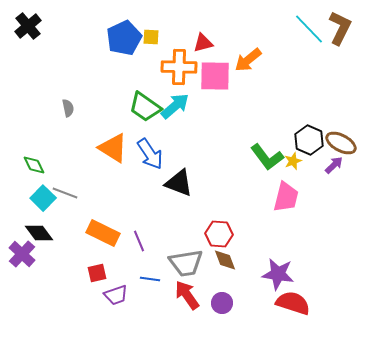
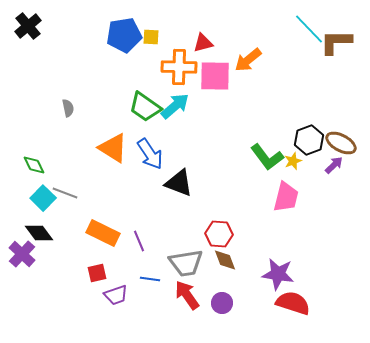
brown L-shape: moved 4 px left, 14 px down; rotated 116 degrees counterclockwise
blue pentagon: moved 3 px up; rotated 16 degrees clockwise
black hexagon: rotated 16 degrees clockwise
